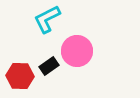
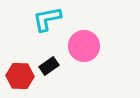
cyan L-shape: rotated 16 degrees clockwise
pink circle: moved 7 px right, 5 px up
